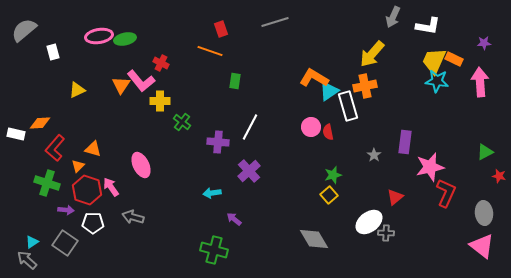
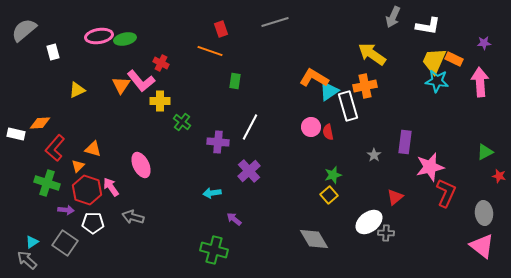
yellow arrow at (372, 54): rotated 84 degrees clockwise
